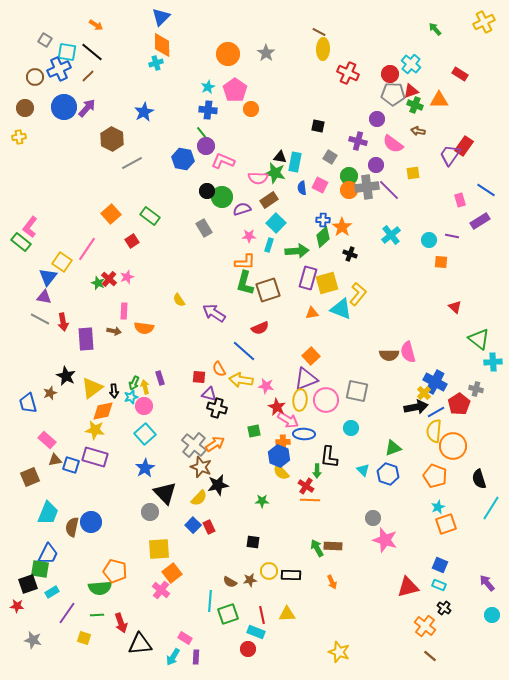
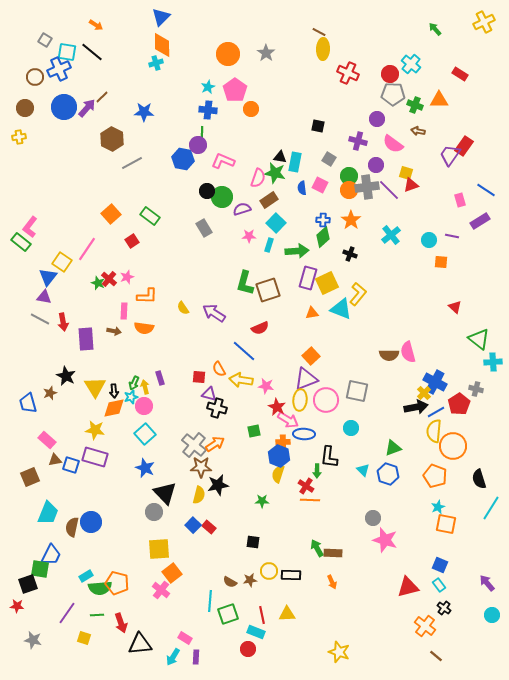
brown line at (88, 76): moved 14 px right, 21 px down
red triangle at (411, 91): moved 94 px down
blue star at (144, 112): rotated 30 degrees clockwise
green line at (202, 133): rotated 40 degrees clockwise
purple circle at (206, 146): moved 8 px left, 1 px up
gray square at (330, 157): moved 1 px left, 2 px down
yellow square at (413, 173): moved 7 px left; rotated 24 degrees clockwise
pink semicircle at (258, 178): rotated 72 degrees counterclockwise
orange star at (342, 227): moved 9 px right, 7 px up
orange L-shape at (245, 262): moved 98 px left, 34 px down
yellow square at (327, 283): rotated 10 degrees counterclockwise
yellow semicircle at (179, 300): moved 4 px right, 8 px down
yellow triangle at (92, 388): moved 3 px right, 1 px up; rotated 25 degrees counterclockwise
orange diamond at (103, 411): moved 11 px right, 3 px up
brown star at (201, 467): rotated 20 degrees counterclockwise
blue star at (145, 468): rotated 18 degrees counterclockwise
yellow semicircle at (281, 472): moved 3 px left, 2 px down; rotated 60 degrees clockwise
yellow semicircle at (199, 498): moved 3 px up; rotated 30 degrees counterclockwise
gray circle at (150, 512): moved 4 px right
orange square at (446, 524): rotated 30 degrees clockwise
red rectangle at (209, 527): rotated 24 degrees counterclockwise
brown rectangle at (333, 546): moved 7 px down
blue trapezoid at (48, 554): moved 3 px right, 1 px down
orange pentagon at (115, 571): moved 2 px right, 12 px down
cyan rectangle at (439, 585): rotated 32 degrees clockwise
cyan rectangle at (52, 592): moved 34 px right, 16 px up
brown line at (430, 656): moved 6 px right
